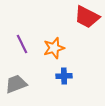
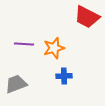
purple line: moved 2 px right; rotated 60 degrees counterclockwise
